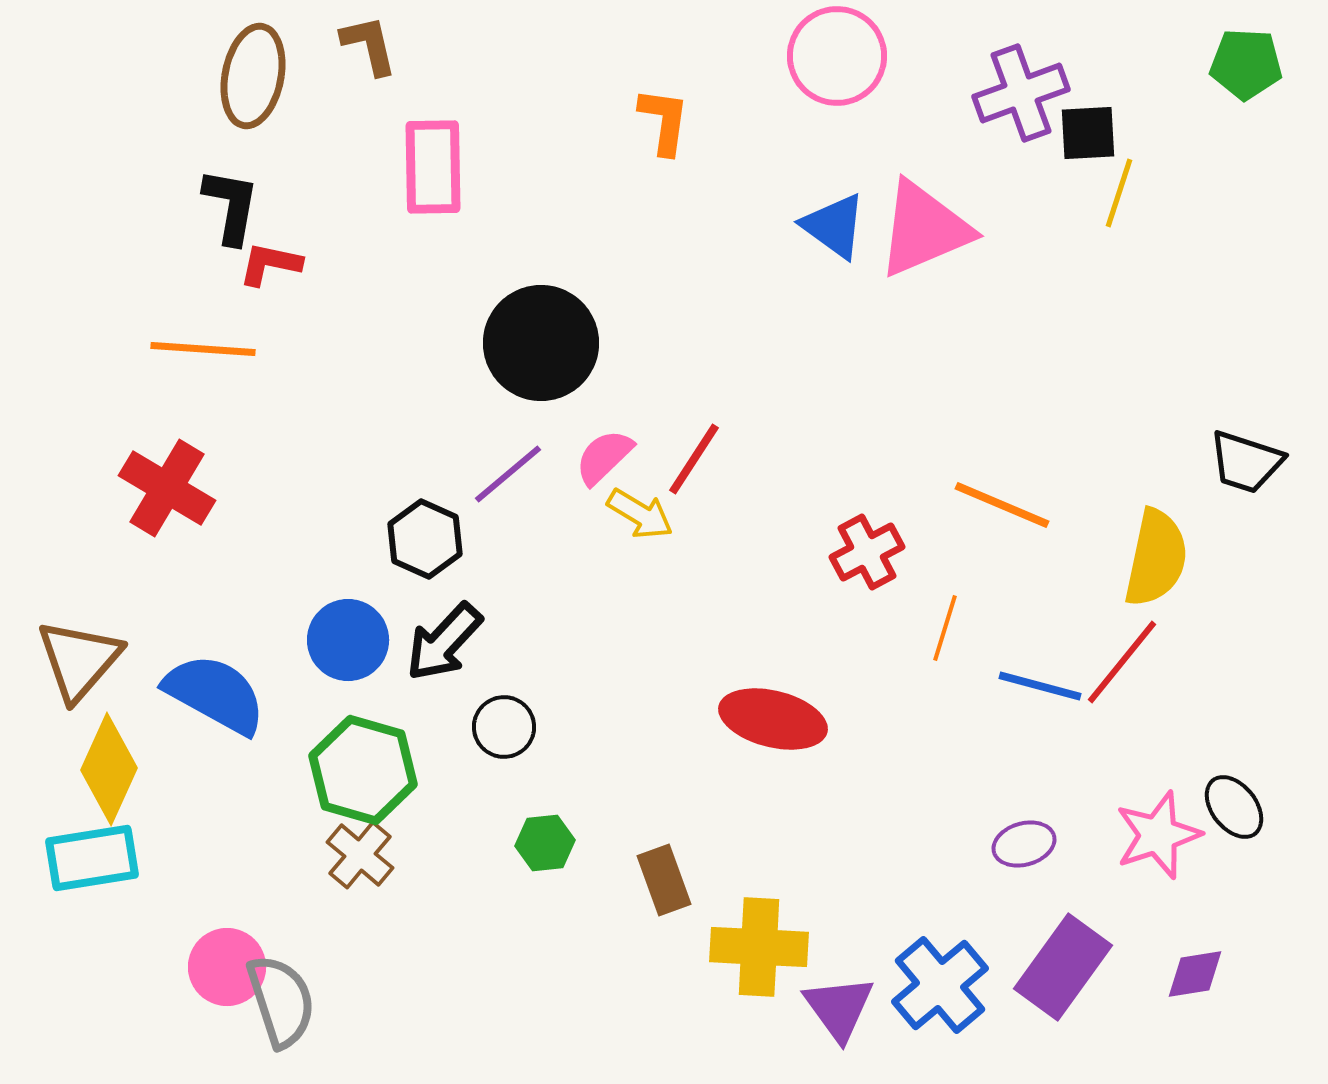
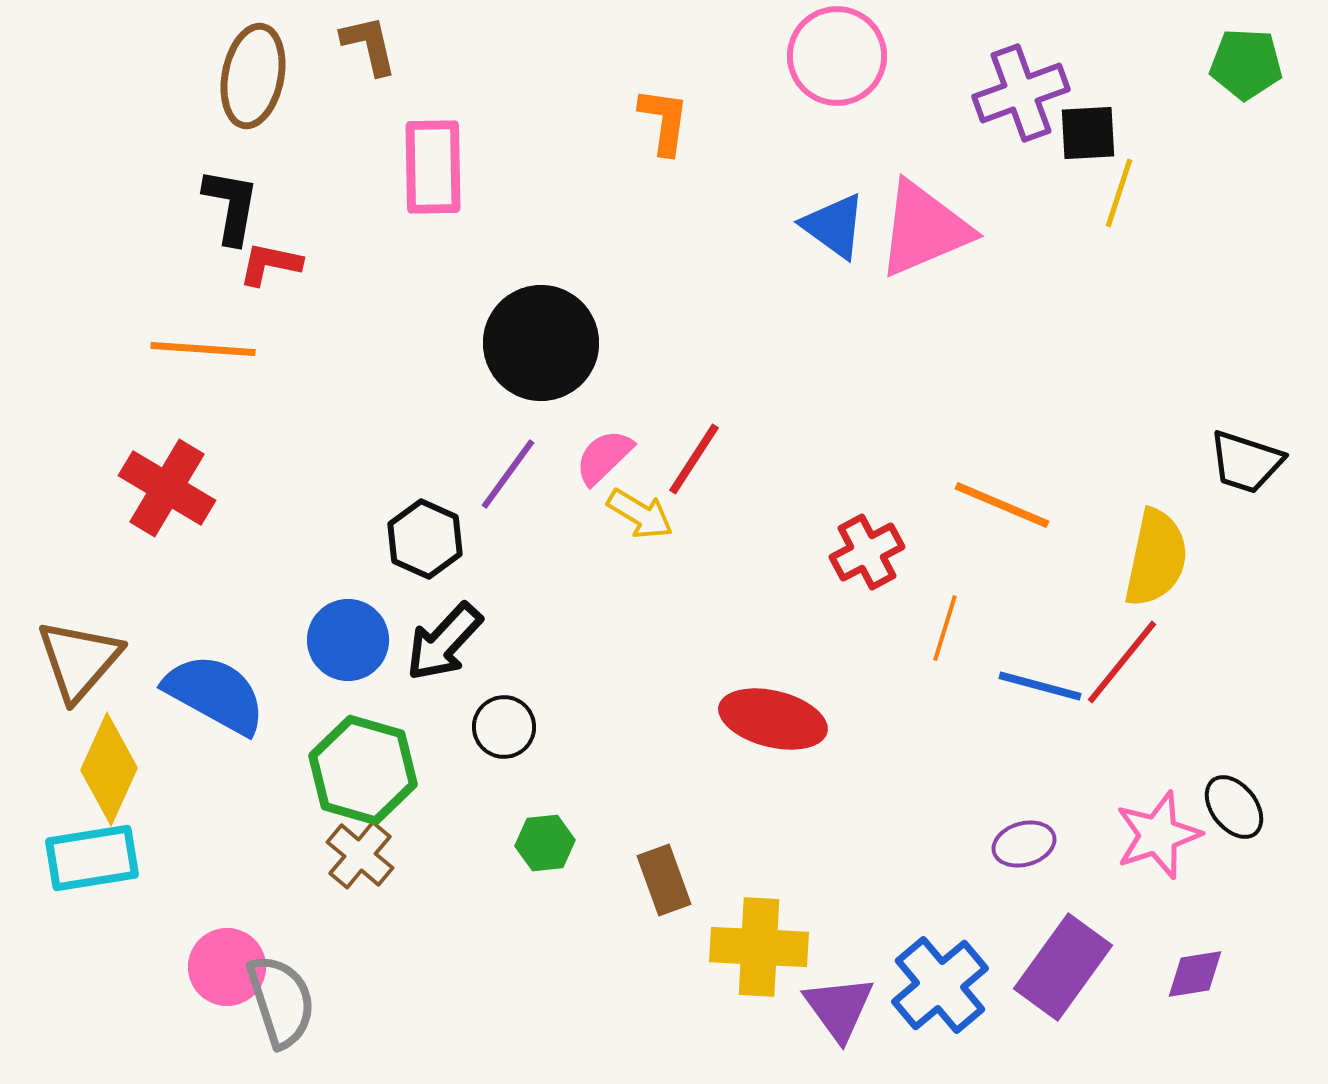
purple line at (508, 474): rotated 14 degrees counterclockwise
